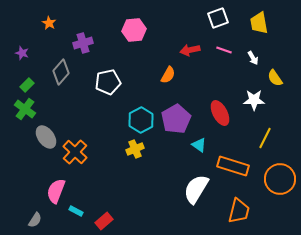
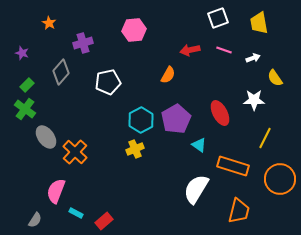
white arrow: rotated 80 degrees counterclockwise
cyan rectangle: moved 2 px down
